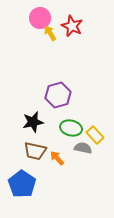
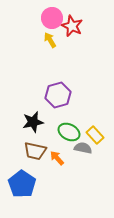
pink circle: moved 12 px right
yellow arrow: moved 7 px down
green ellipse: moved 2 px left, 4 px down; rotated 15 degrees clockwise
